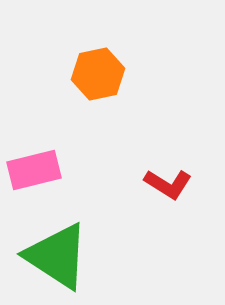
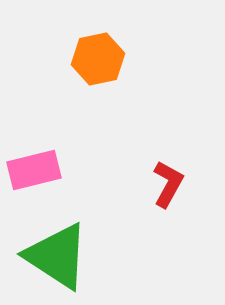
orange hexagon: moved 15 px up
red L-shape: rotated 93 degrees counterclockwise
